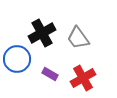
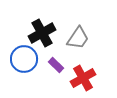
gray trapezoid: rotated 110 degrees counterclockwise
blue circle: moved 7 px right
purple rectangle: moved 6 px right, 9 px up; rotated 14 degrees clockwise
